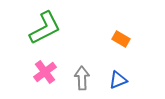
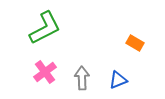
orange rectangle: moved 14 px right, 4 px down
